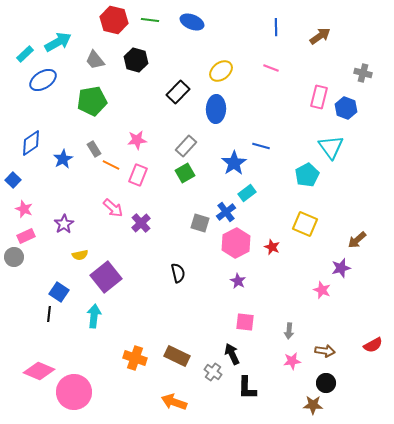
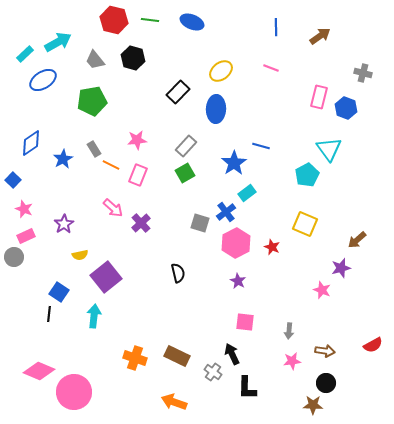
black hexagon at (136, 60): moved 3 px left, 2 px up
cyan triangle at (331, 147): moved 2 px left, 2 px down
